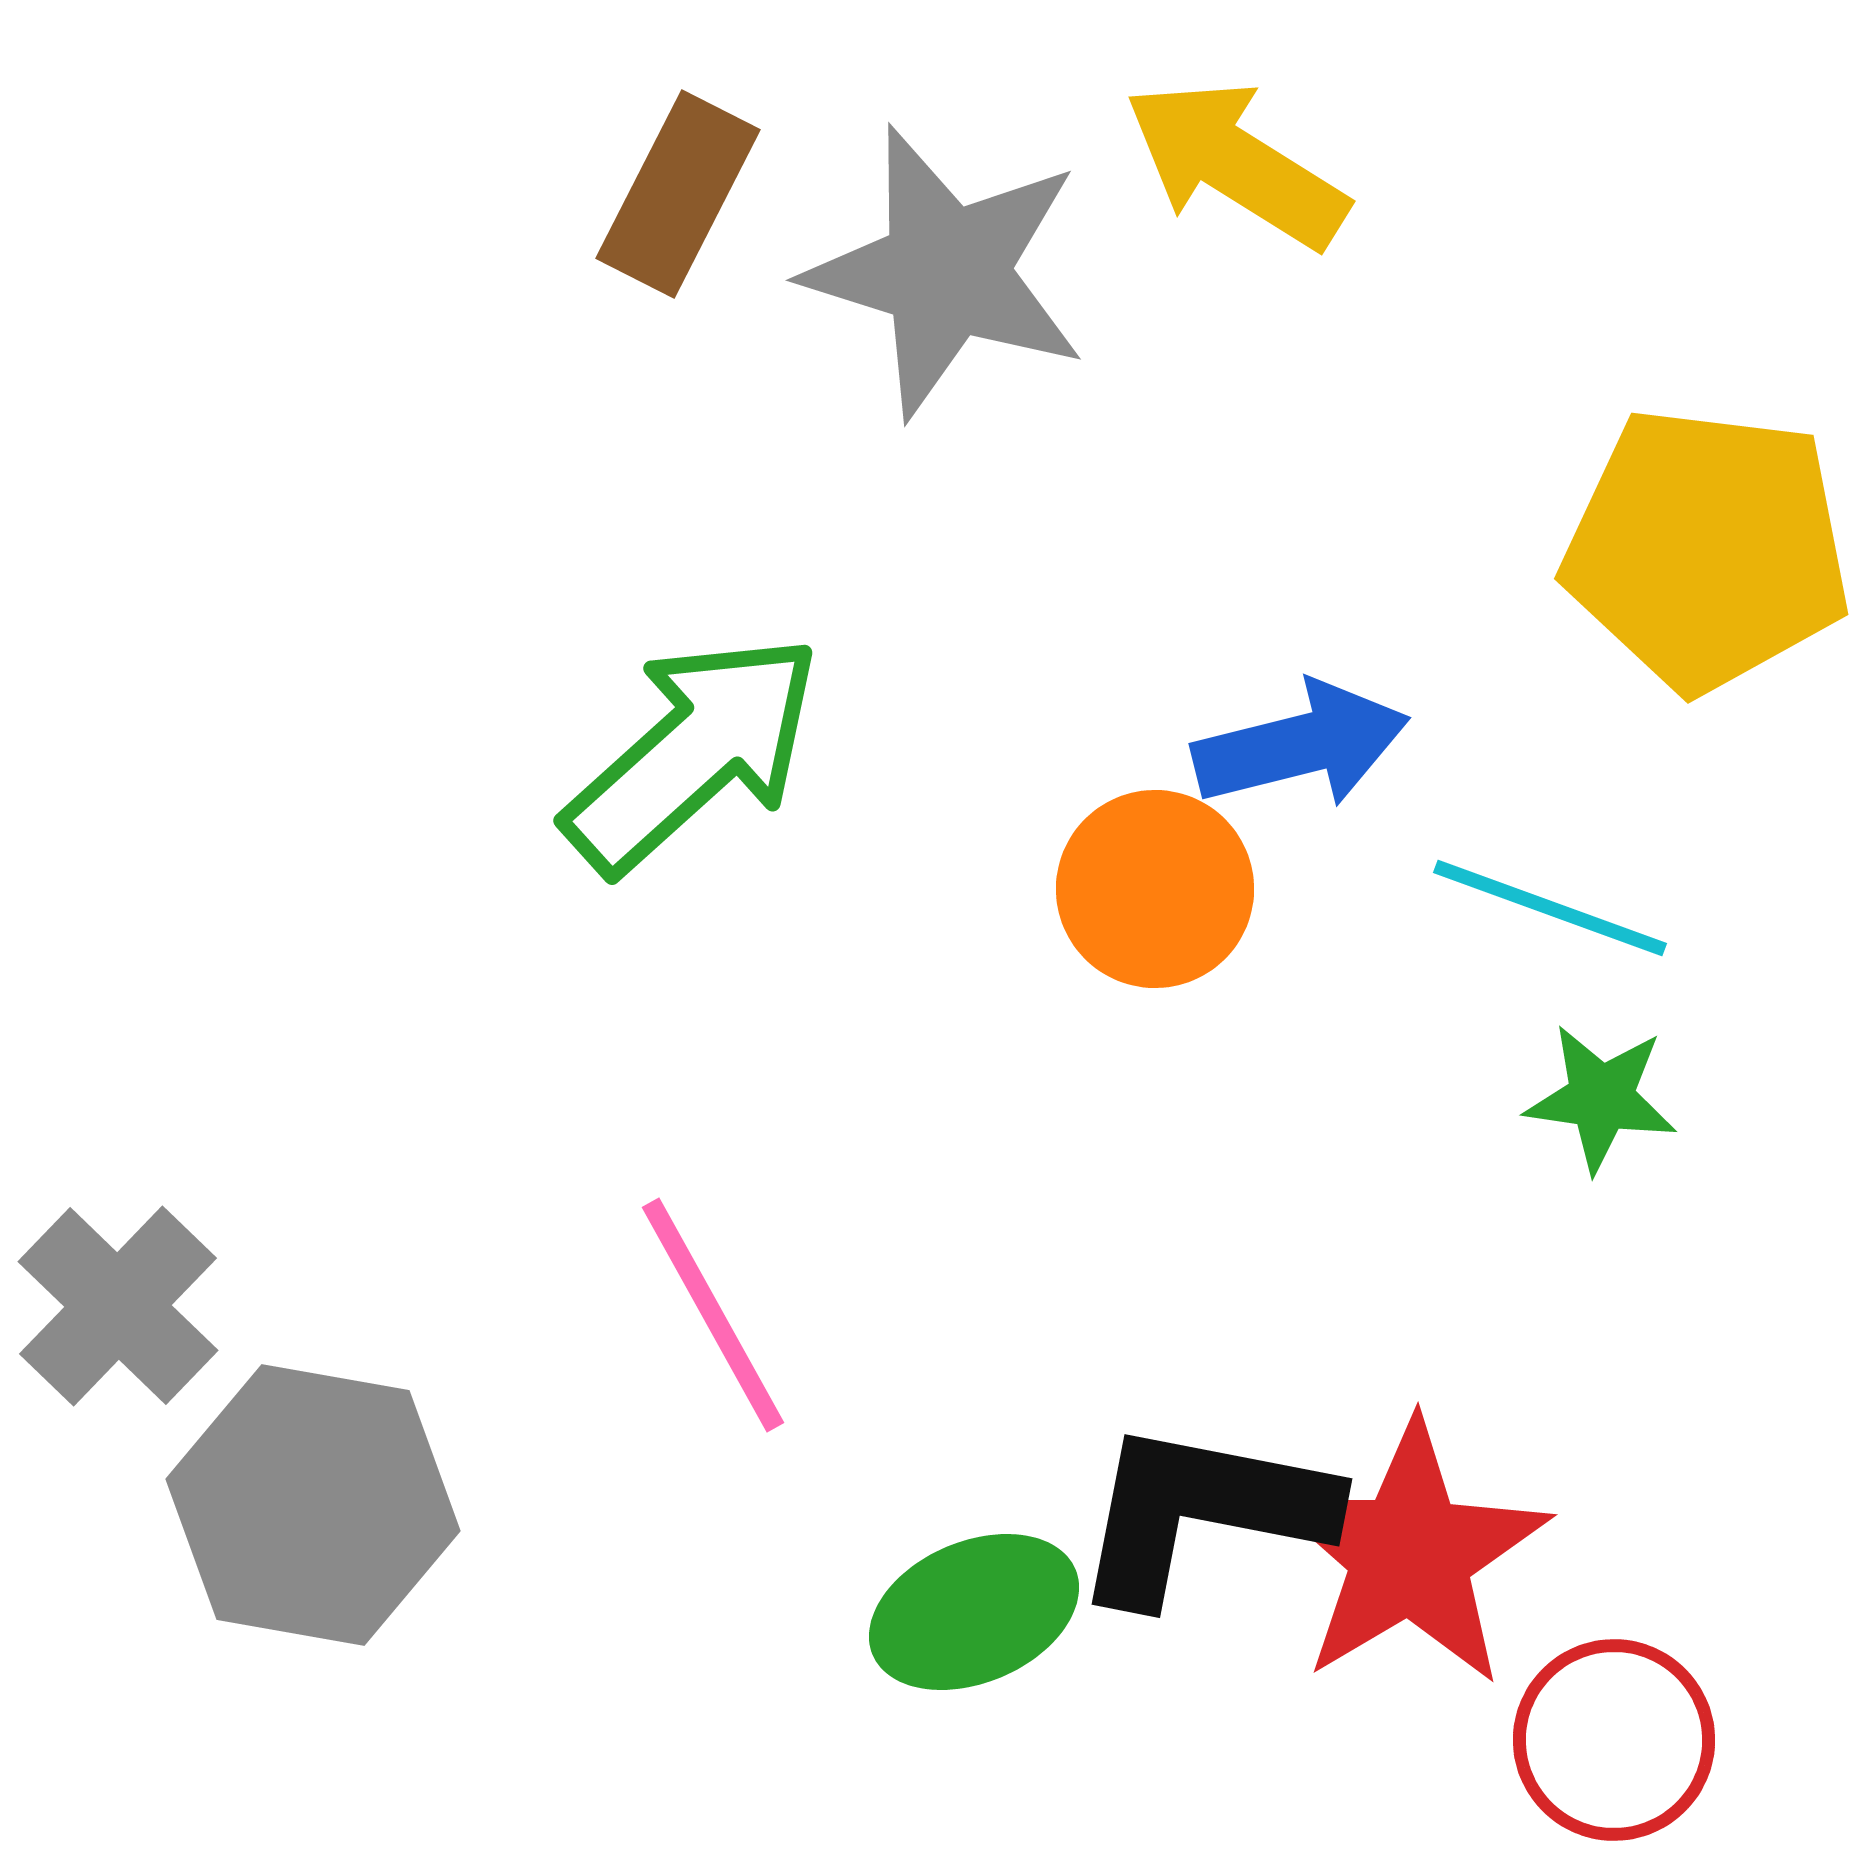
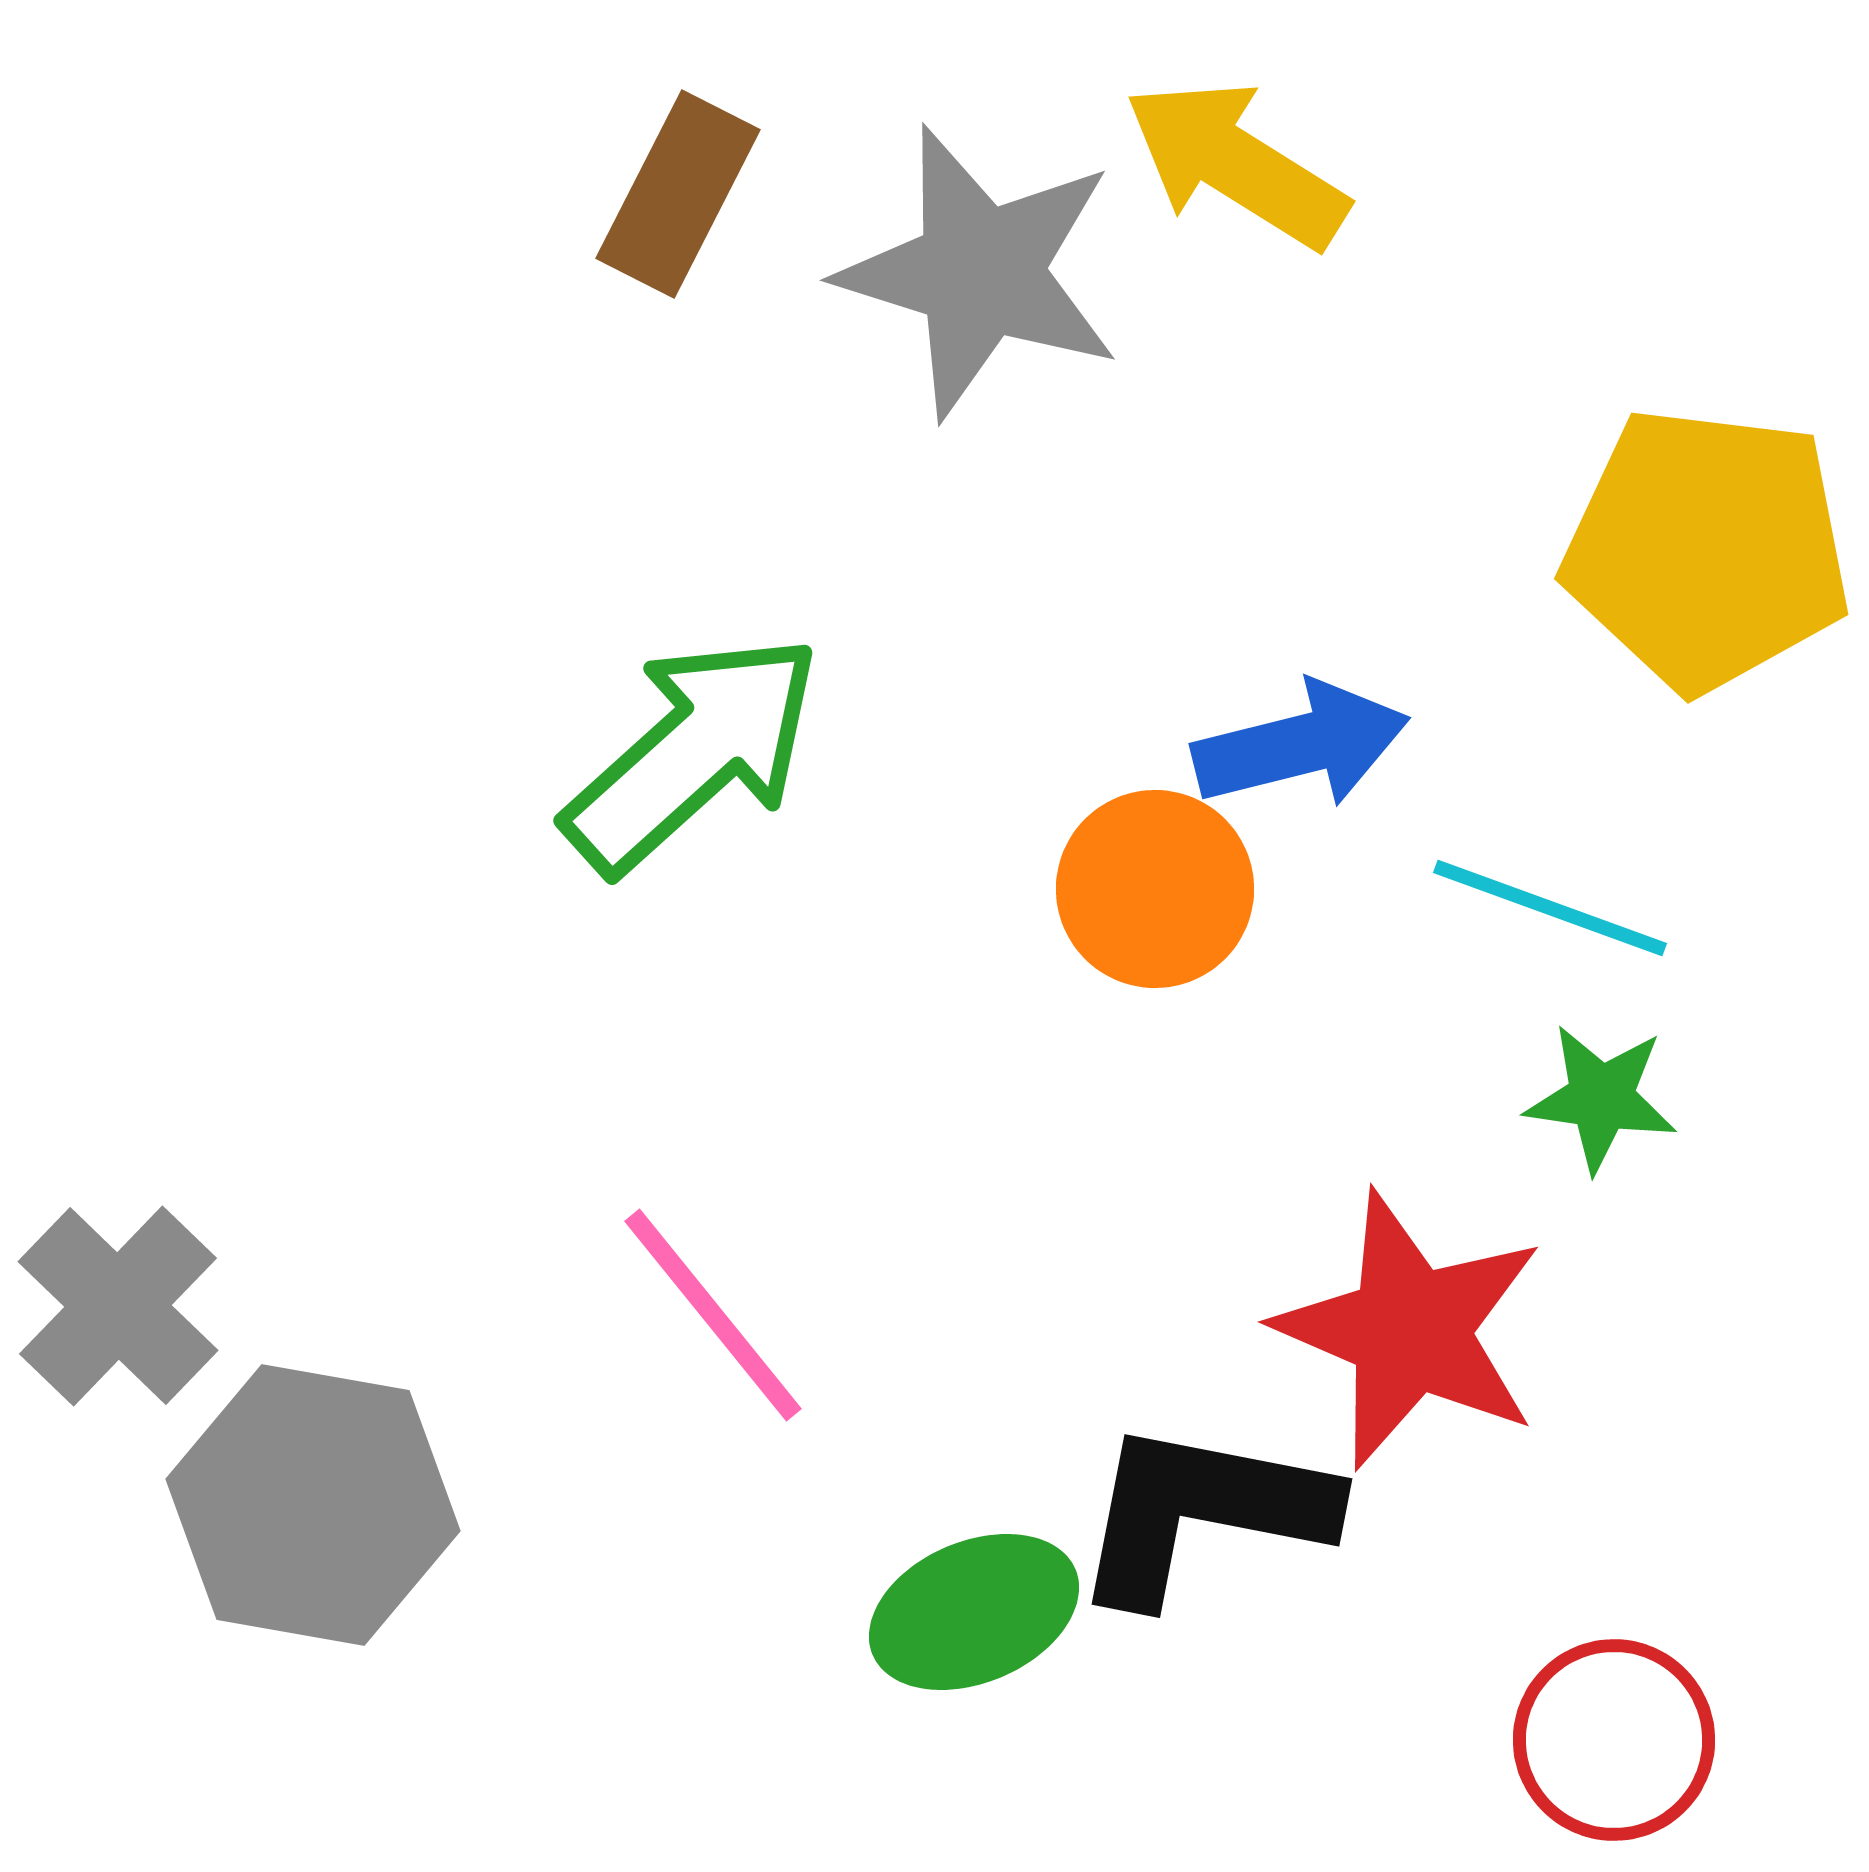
gray star: moved 34 px right
pink line: rotated 10 degrees counterclockwise
red star: moved 224 px up; rotated 18 degrees counterclockwise
